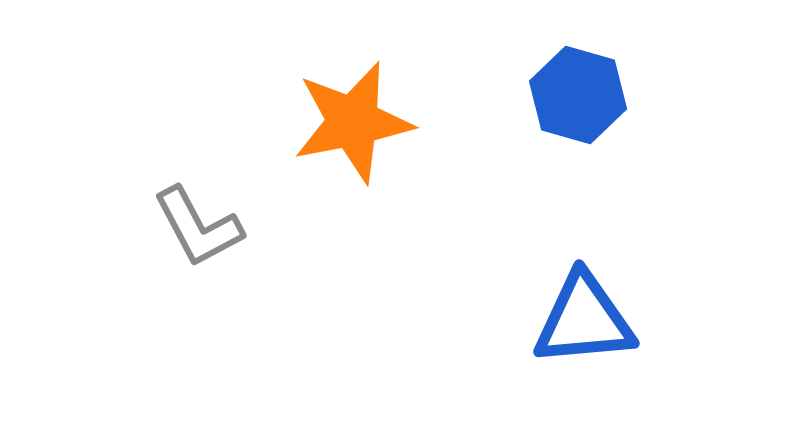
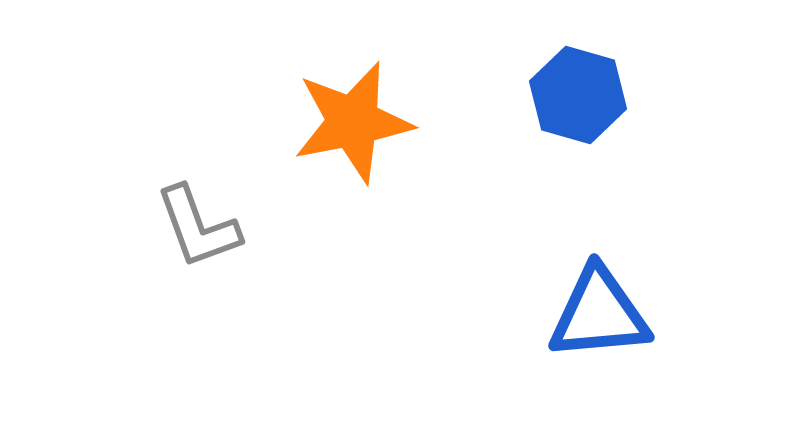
gray L-shape: rotated 8 degrees clockwise
blue triangle: moved 15 px right, 6 px up
